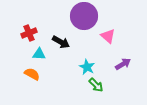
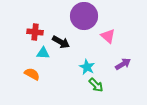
red cross: moved 6 px right, 1 px up; rotated 28 degrees clockwise
cyan triangle: moved 4 px right, 1 px up
